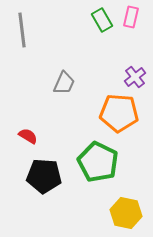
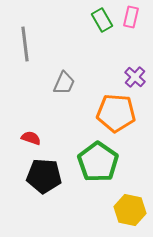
gray line: moved 3 px right, 14 px down
purple cross: rotated 10 degrees counterclockwise
orange pentagon: moved 3 px left
red semicircle: moved 3 px right, 2 px down; rotated 12 degrees counterclockwise
green pentagon: rotated 9 degrees clockwise
yellow hexagon: moved 4 px right, 3 px up
